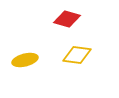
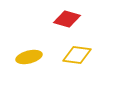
yellow ellipse: moved 4 px right, 3 px up
